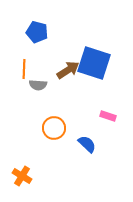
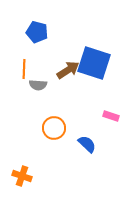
pink rectangle: moved 3 px right
orange cross: rotated 12 degrees counterclockwise
